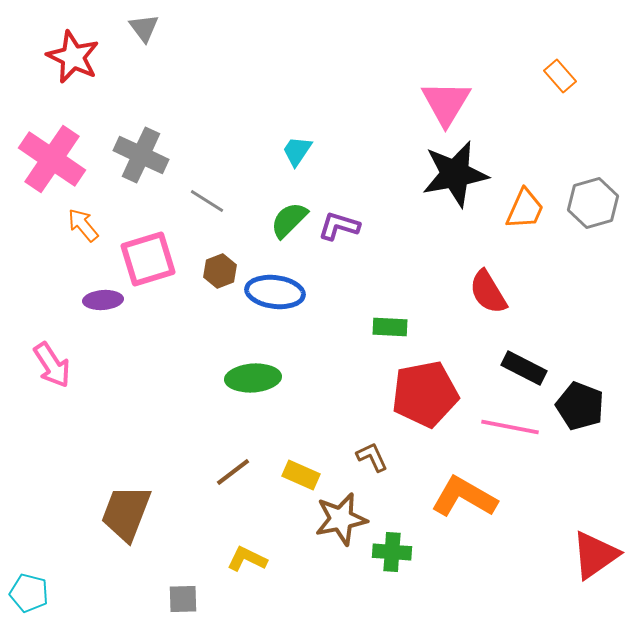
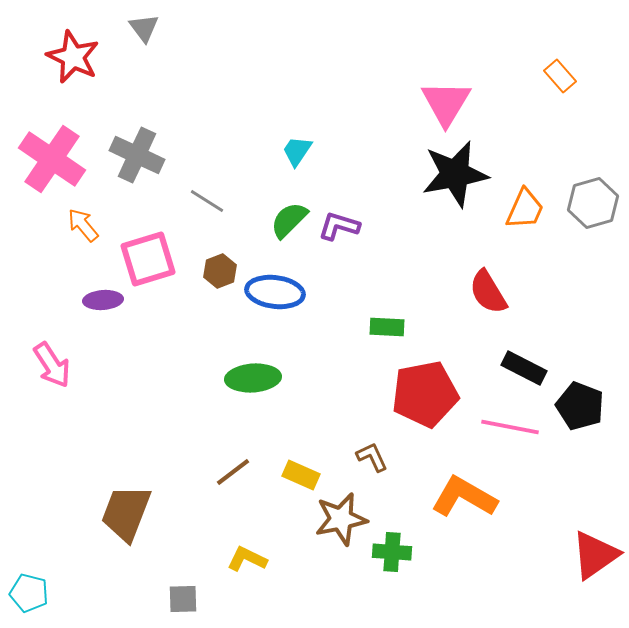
gray cross: moved 4 px left
green rectangle: moved 3 px left
